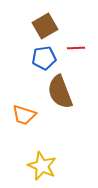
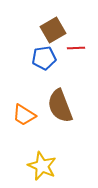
brown square: moved 8 px right, 4 px down
brown semicircle: moved 14 px down
orange trapezoid: rotated 15 degrees clockwise
